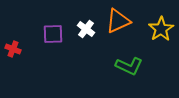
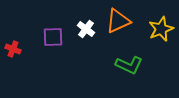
yellow star: rotated 10 degrees clockwise
purple square: moved 3 px down
green L-shape: moved 1 px up
